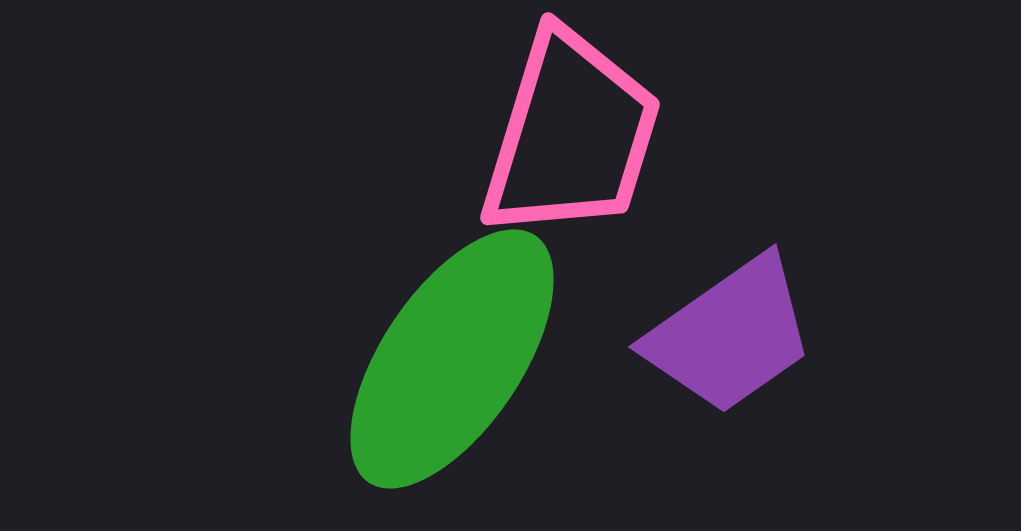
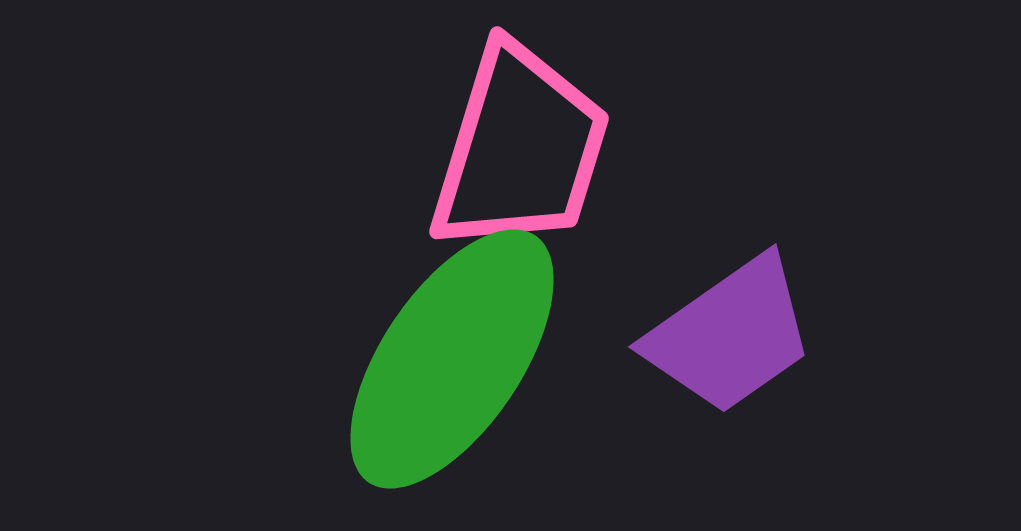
pink trapezoid: moved 51 px left, 14 px down
